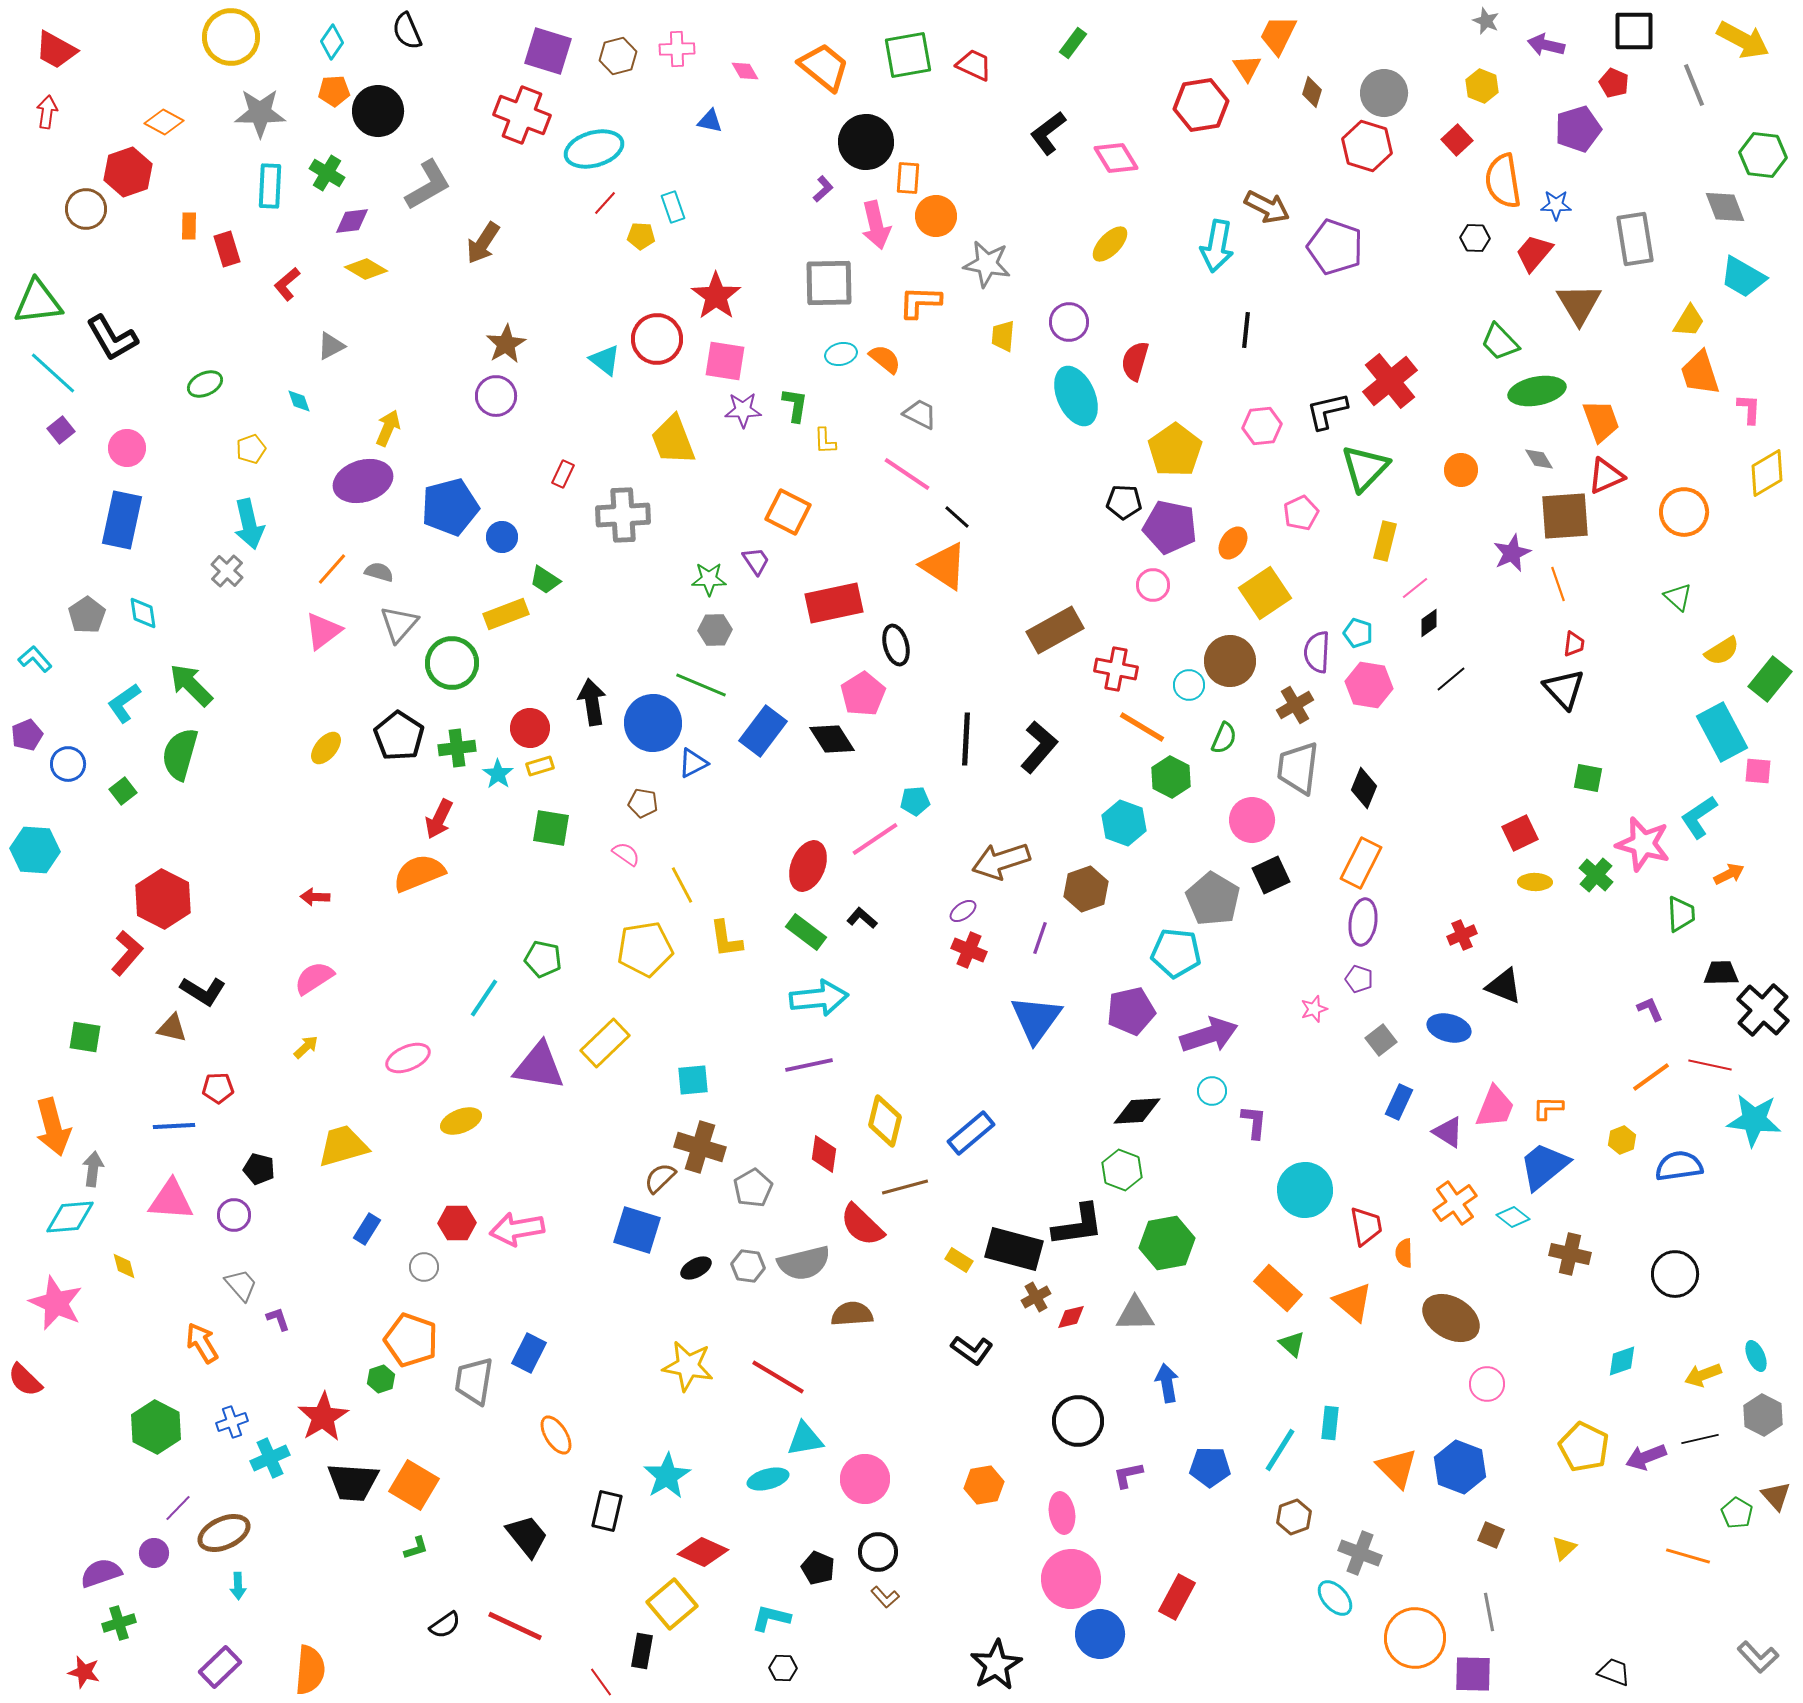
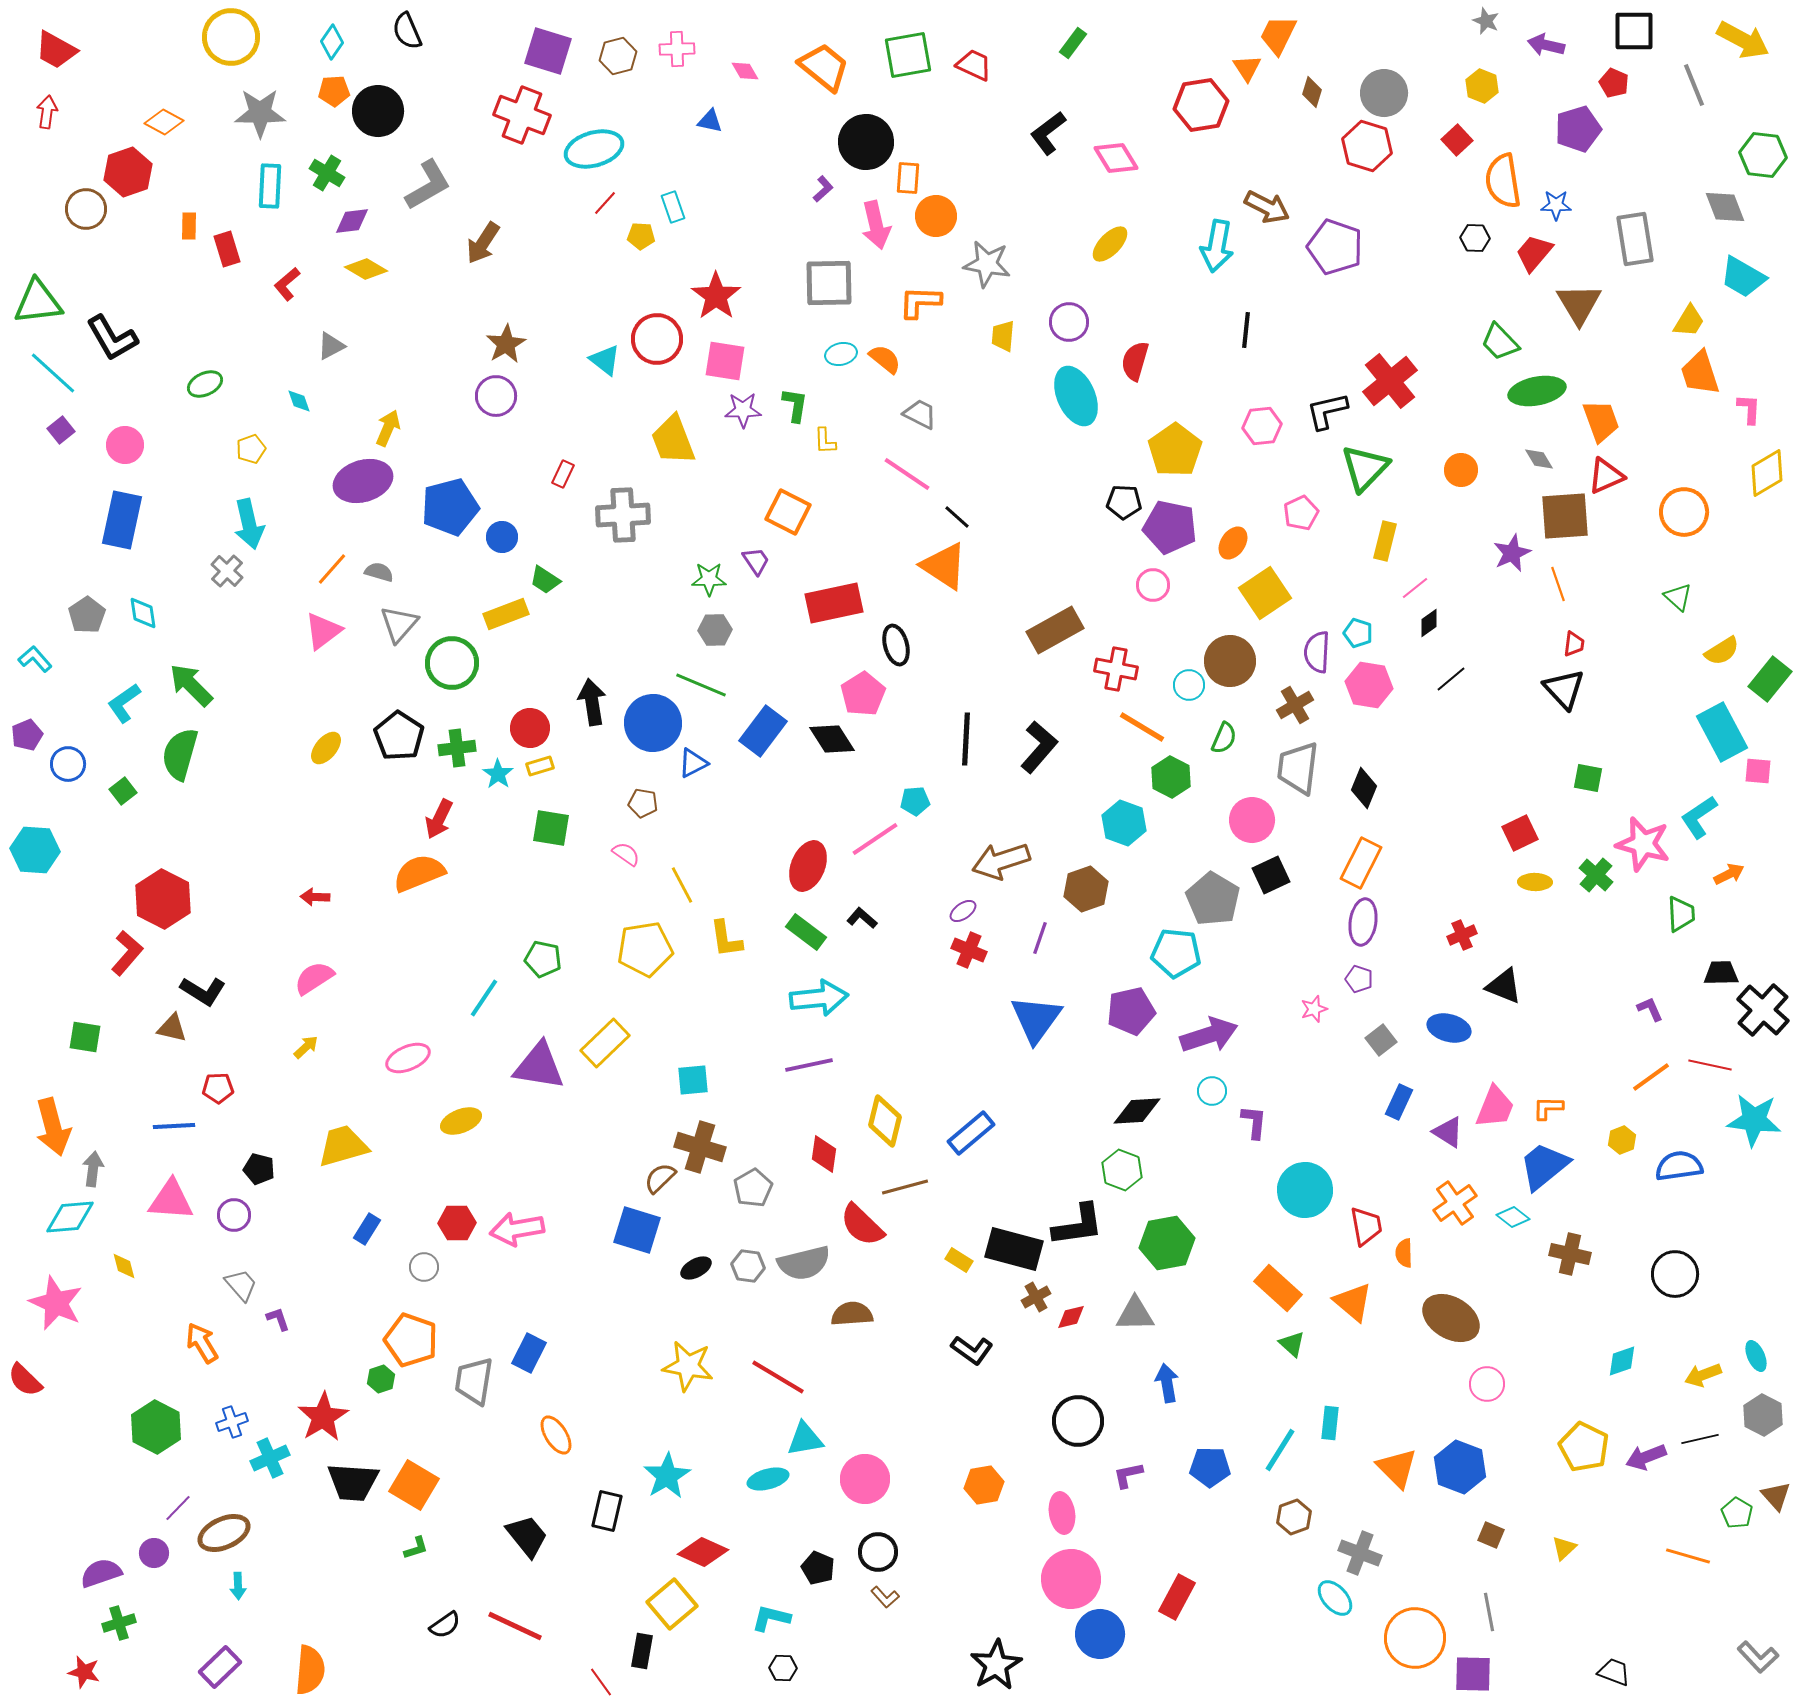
pink circle at (127, 448): moved 2 px left, 3 px up
